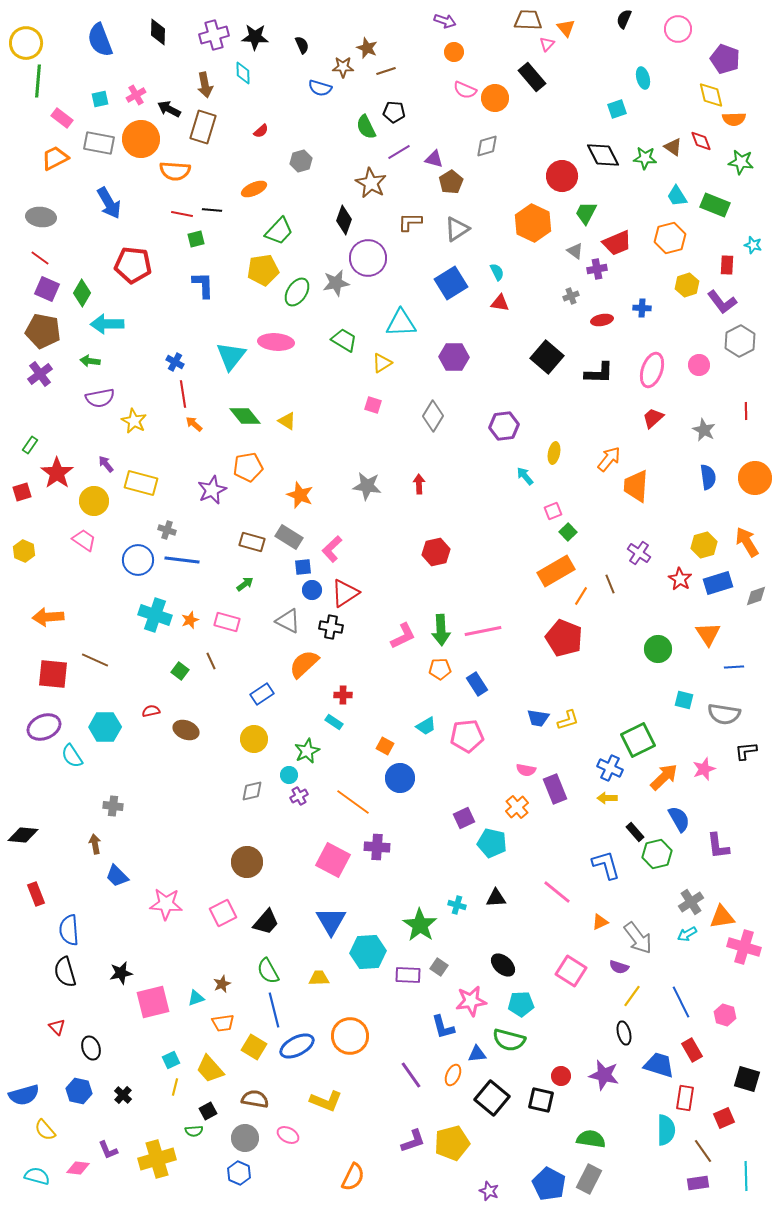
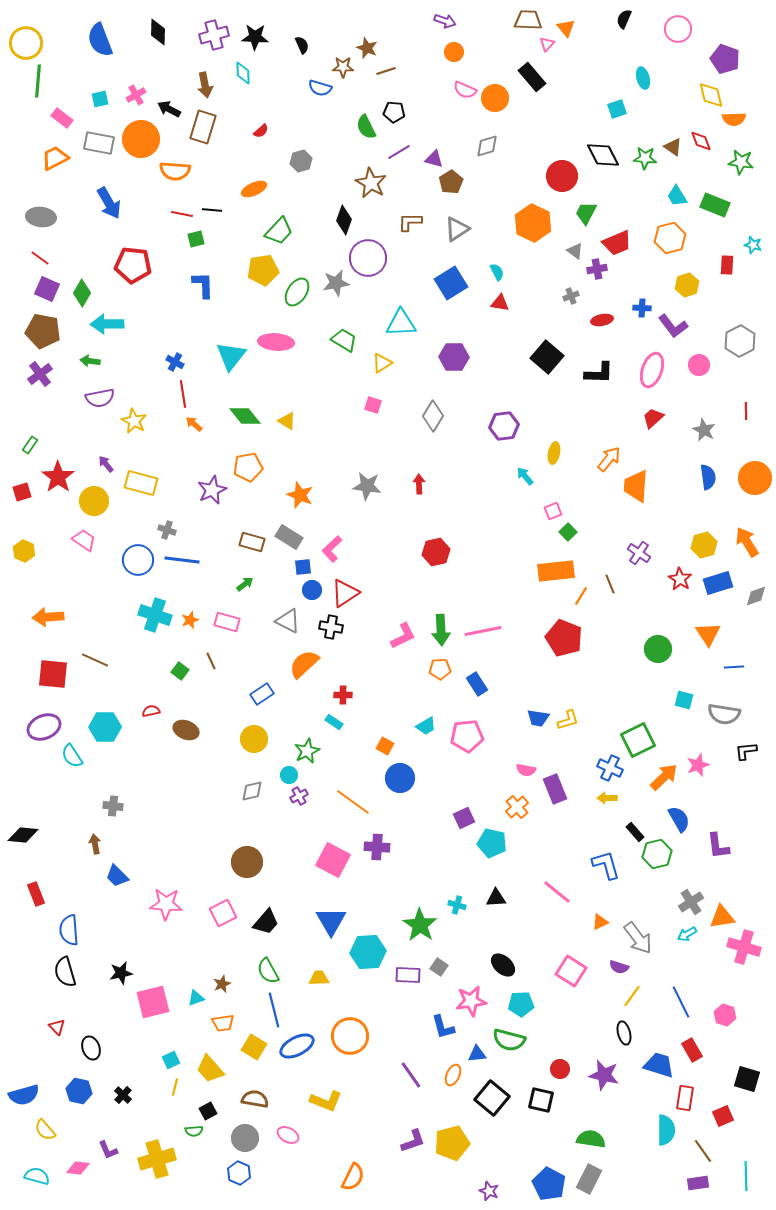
purple L-shape at (722, 302): moved 49 px left, 24 px down
red star at (57, 473): moved 1 px right, 4 px down
orange rectangle at (556, 571): rotated 24 degrees clockwise
pink star at (704, 769): moved 6 px left, 4 px up
red circle at (561, 1076): moved 1 px left, 7 px up
red square at (724, 1118): moved 1 px left, 2 px up
